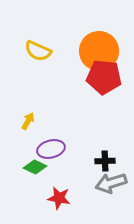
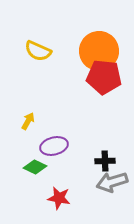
purple ellipse: moved 3 px right, 3 px up
gray arrow: moved 1 px right, 1 px up
